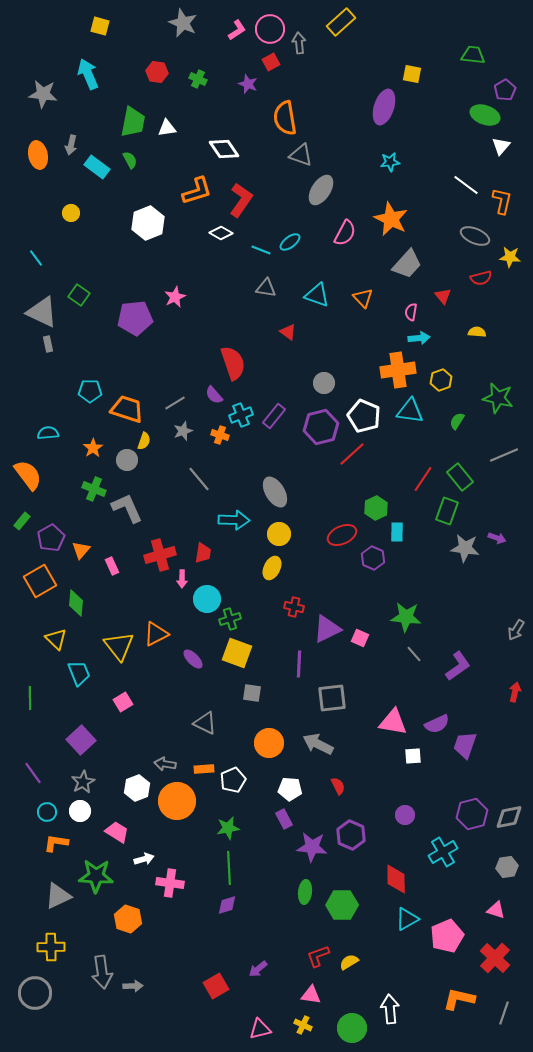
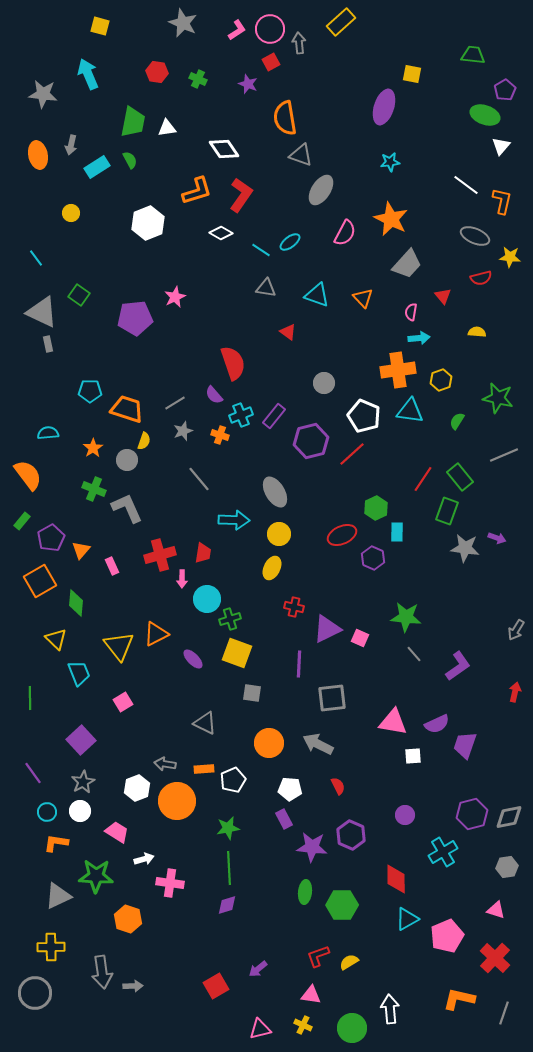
cyan rectangle at (97, 167): rotated 70 degrees counterclockwise
red L-shape at (241, 200): moved 5 px up
cyan line at (261, 250): rotated 12 degrees clockwise
purple hexagon at (321, 427): moved 10 px left, 14 px down
